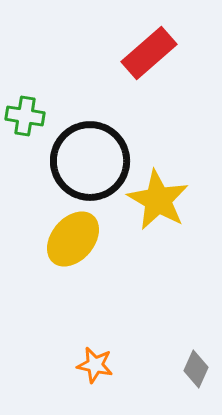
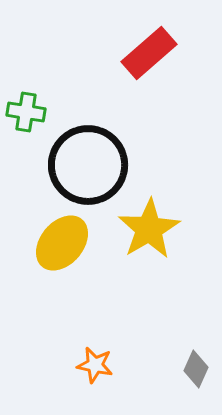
green cross: moved 1 px right, 4 px up
black circle: moved 2 px left, 4 px down
yellow star: moved 9 px left, 29 px down; rotated 12 degrees clockwise
yellow ellipse: moved 11 px left, 4 px down
